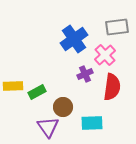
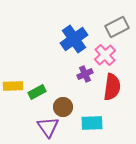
gray rectangle: rotated 20 degrees counterclockwise
